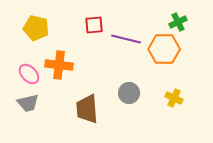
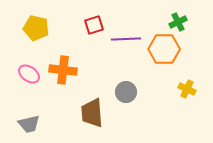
red square: rotated 12 degrees counterclockwise
purple line: rotated 16 degrees counterclockwise
orange cross: moved 4 px right, 5 px down
pink ellipse: rotated 10 degrees counterclockwise
gray circle: moved 3 px left, 1 px up
yellow cross: moved 13 px right, 9 px up
gray trapezoid: moved 1 px right, 21 px down
brown trapezoid: moved 5 px right, 4 px down
